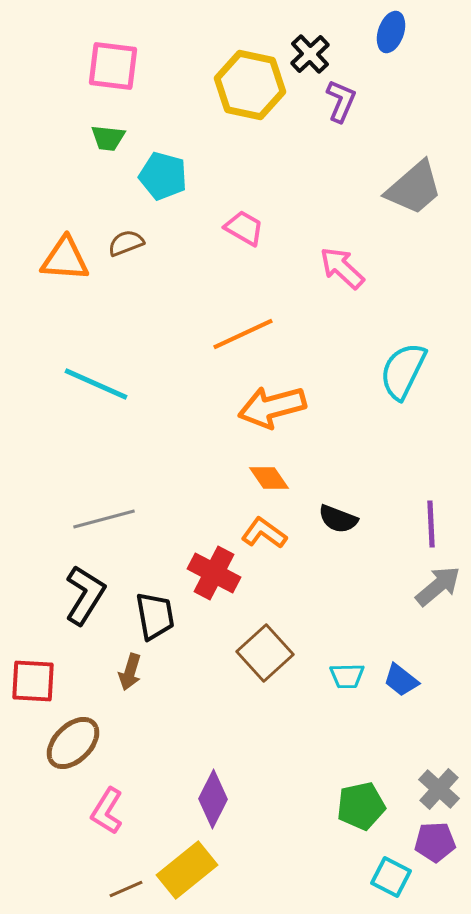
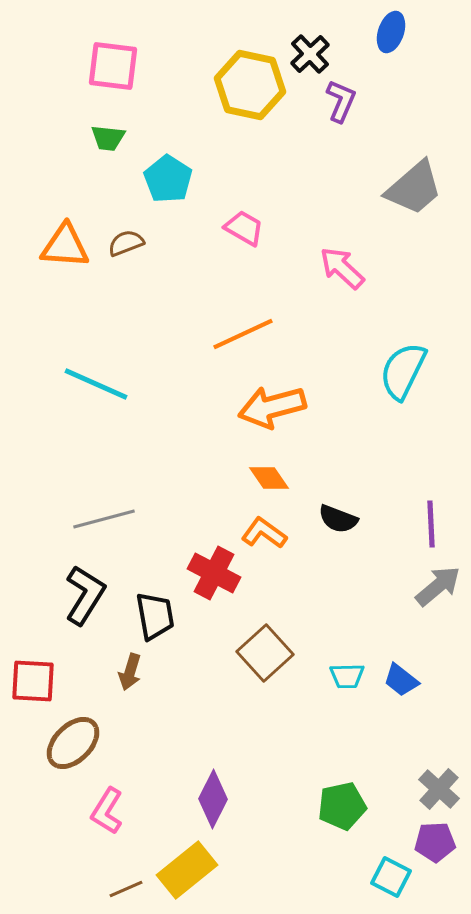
cyan pentagon: moved 5 px right, 3 px down; rotated 18 degrees clockwise
orange triangle: moved 13 px up
green pentagon: moved 19 px left
